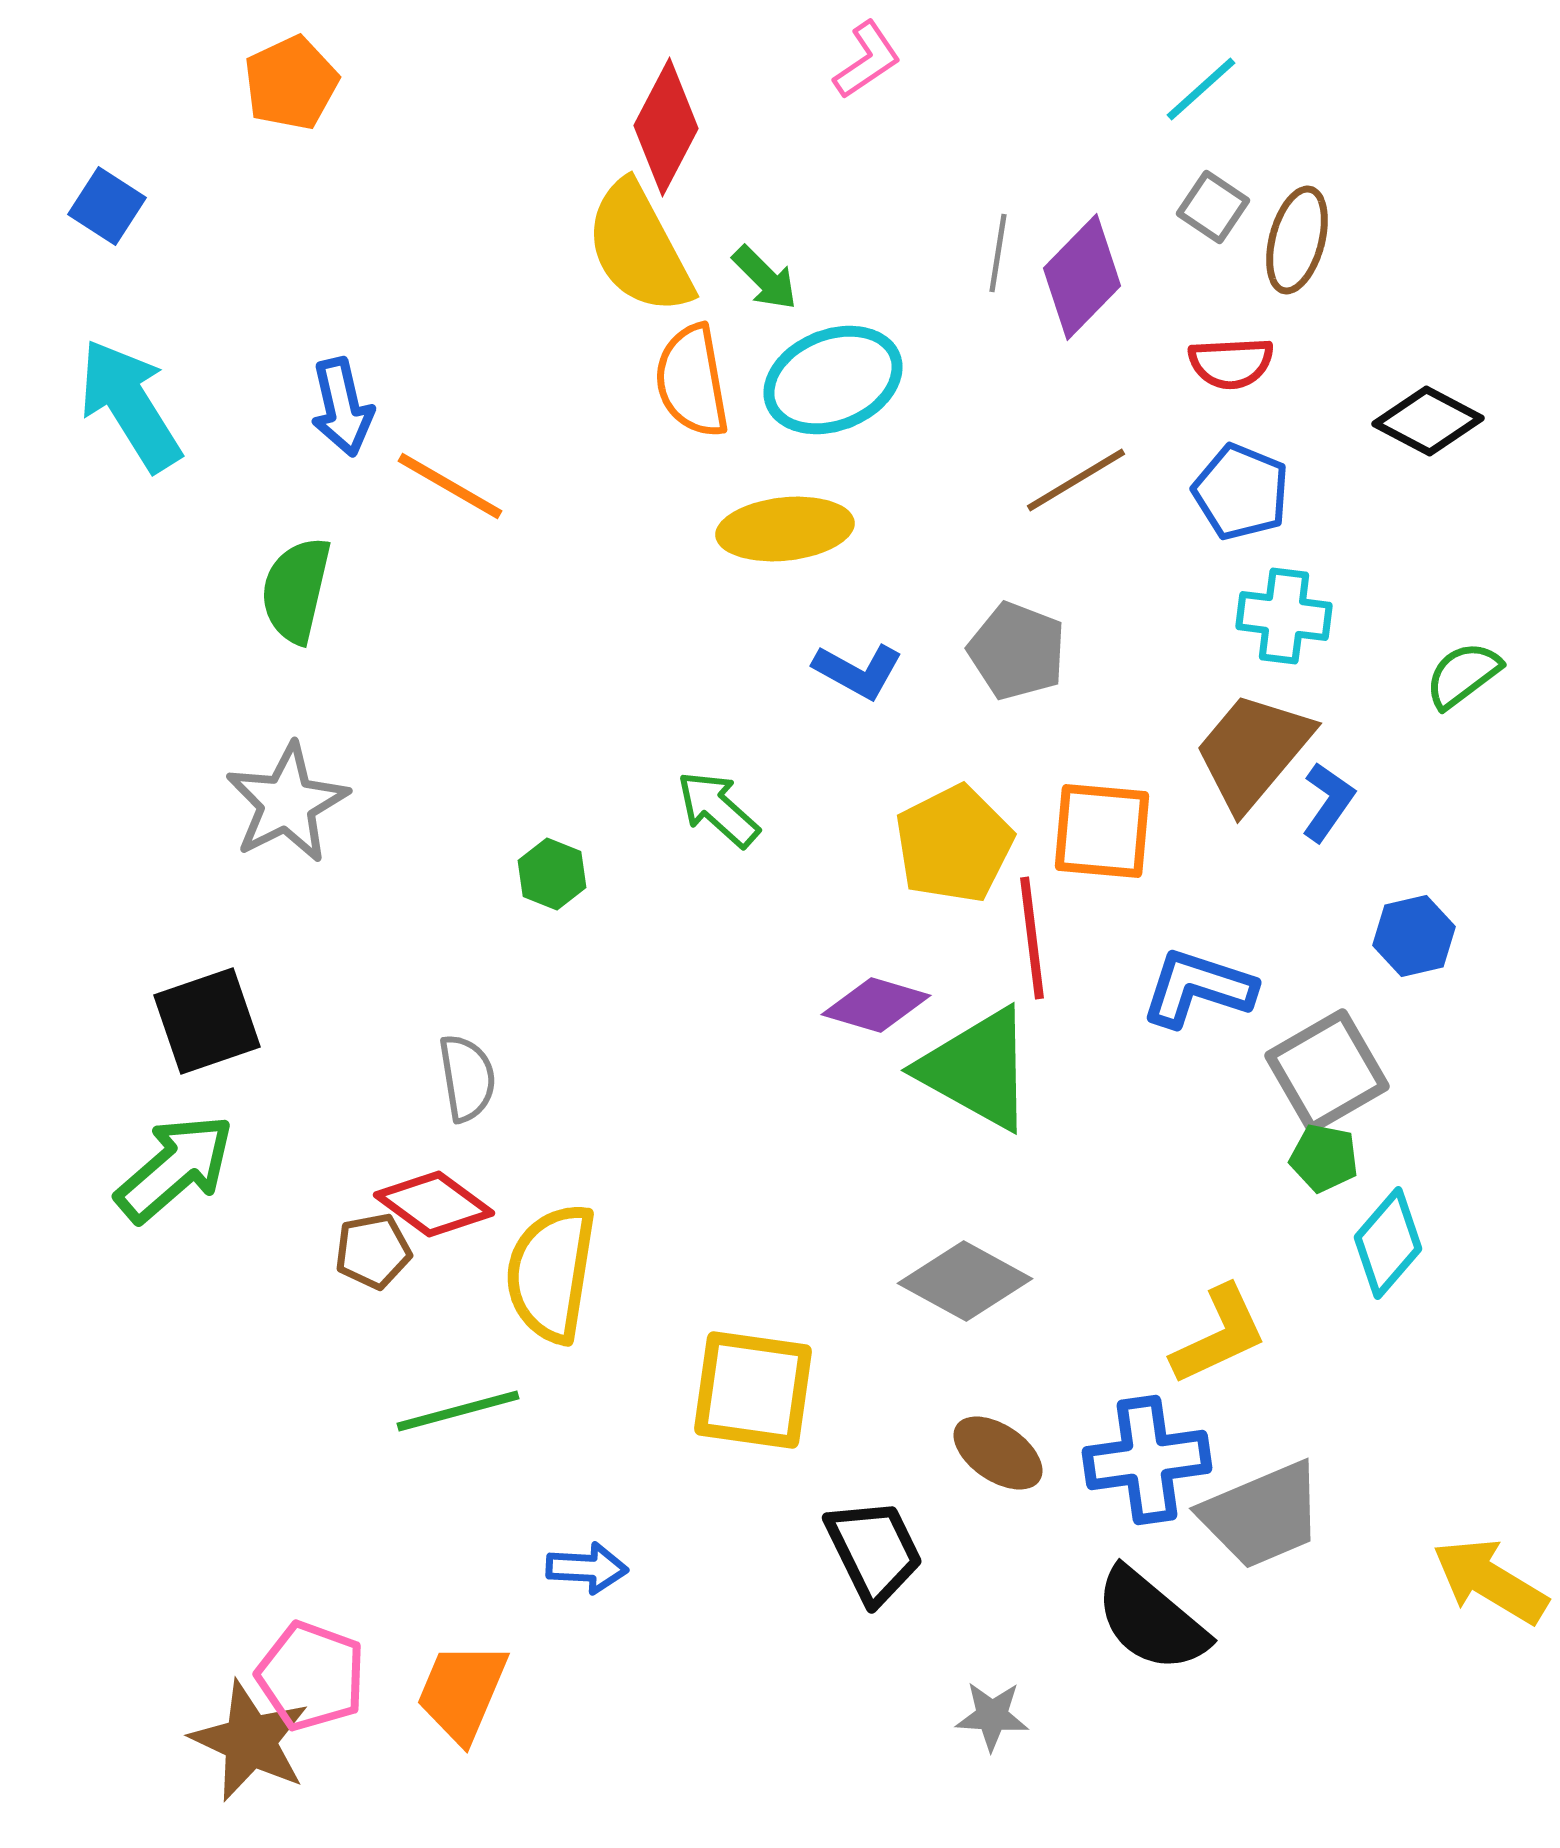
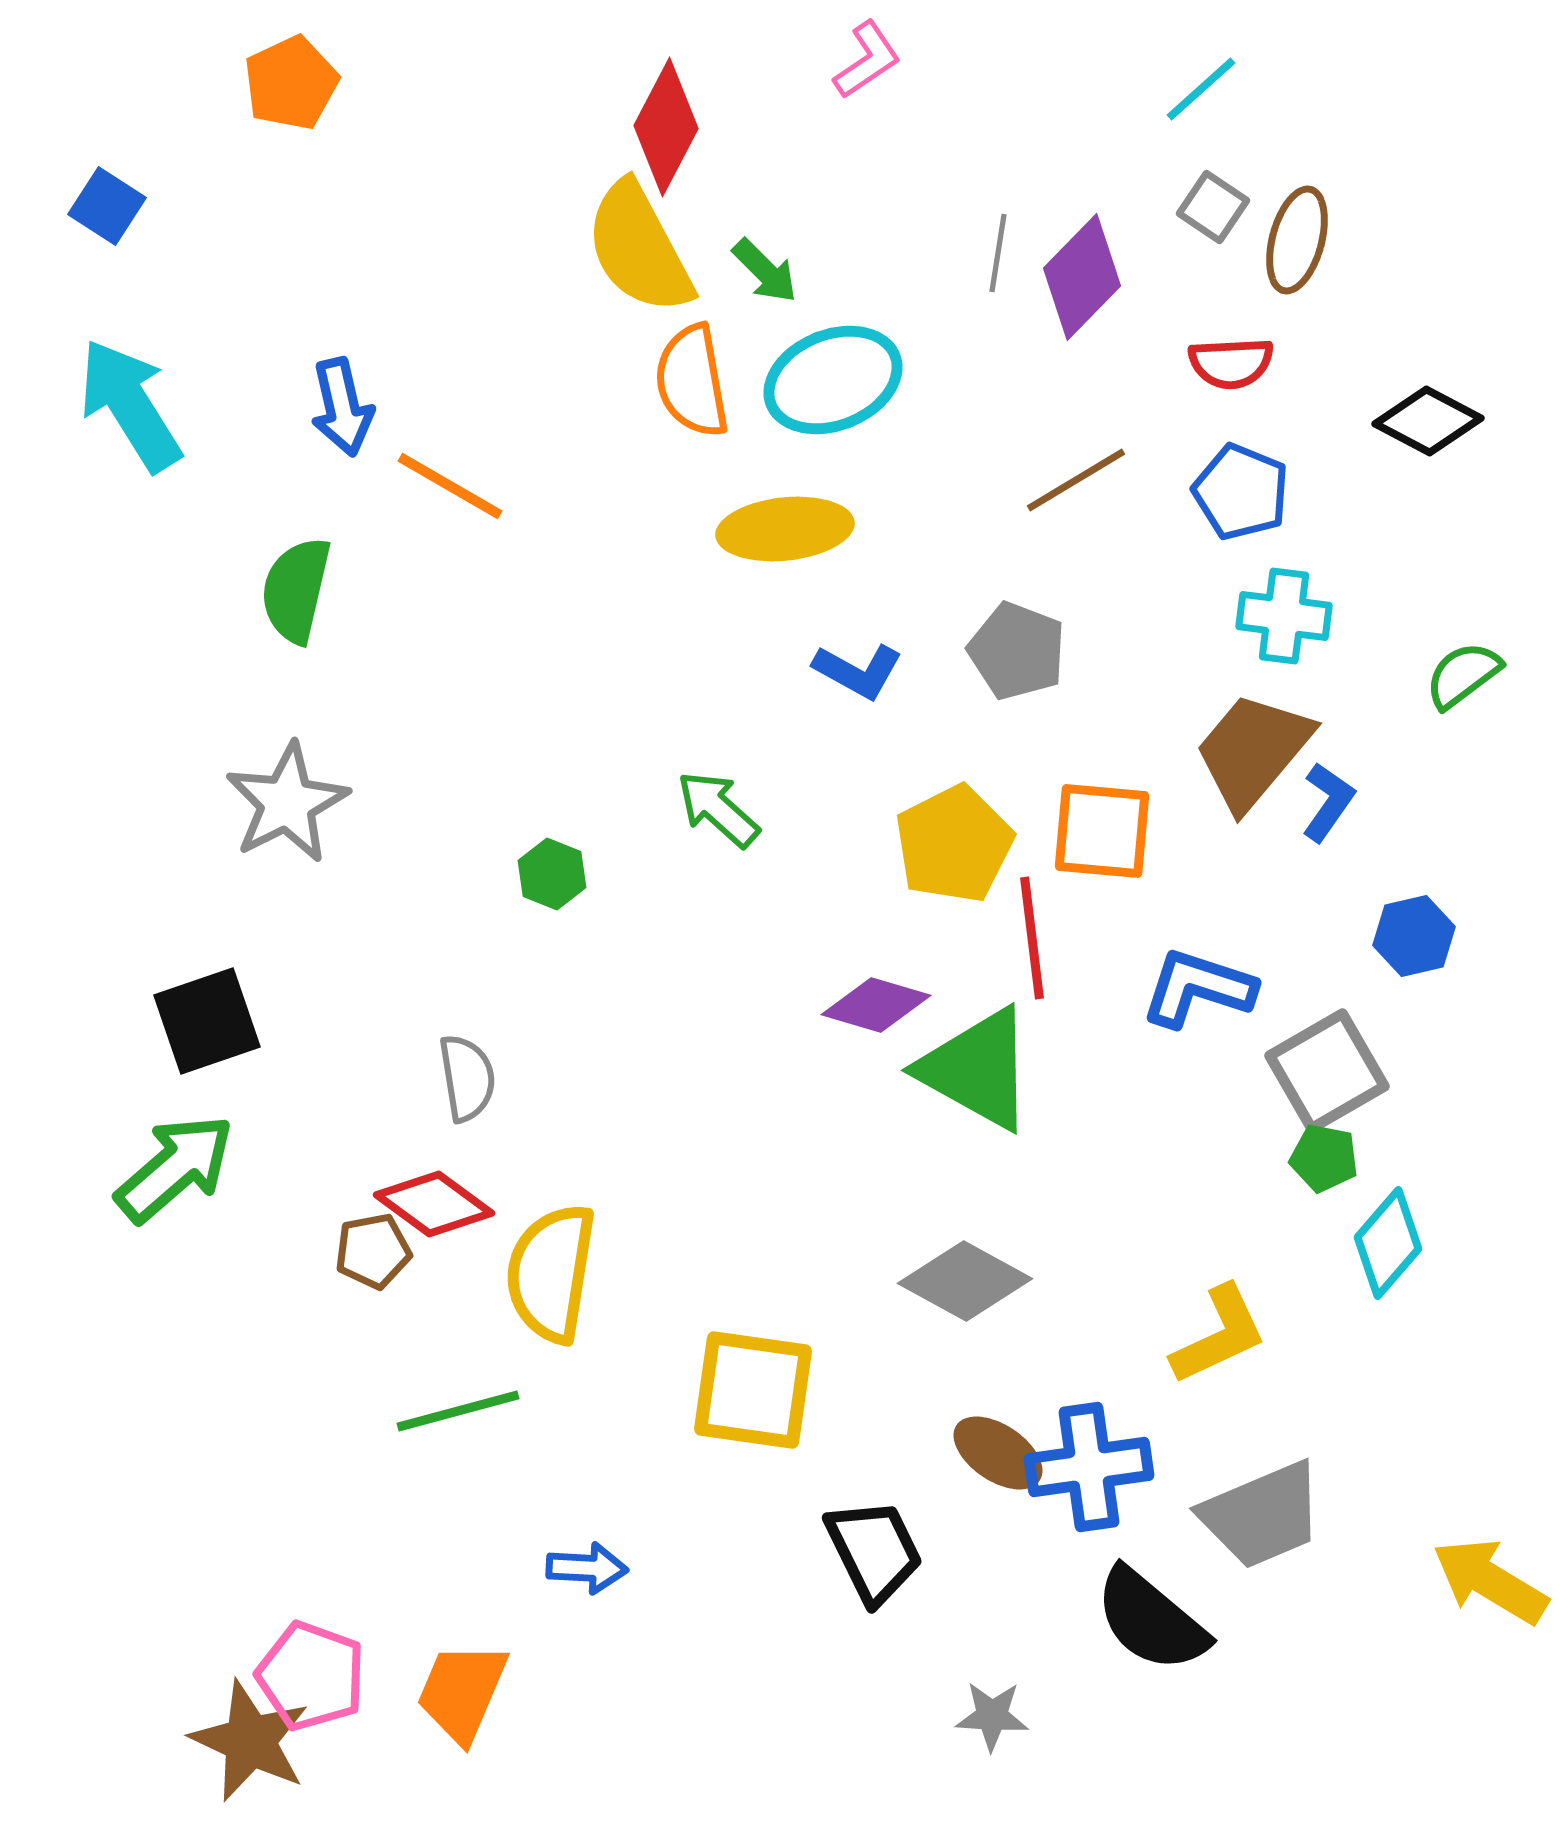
green arrow at (765, 278): moved 7 px up
blue cross at (1147, 1460): moved 58 px left, 7 px down
